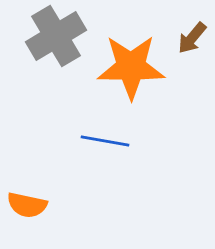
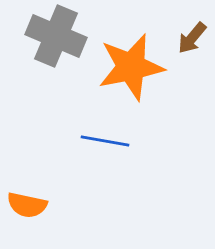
gray cross: rotated 36 degrees counterclockwise
orange star: rotated 12 degrees counterclockwise
